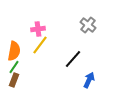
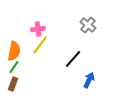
brown rectangle: moved 1 px left, 4 px down
